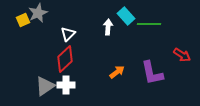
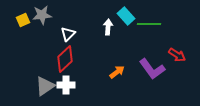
gray star: moved 4 px right, 2 px down; rotated 18 degrees clockwise
red arrow: moved 5 px left
purple L-shape: moved 4 px up; rotated 24 degrees counterclockwise
